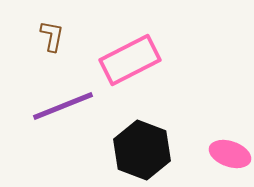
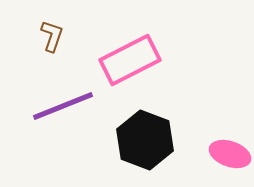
brown L-shape: rotated 8 degrees clockwise
black hexagon: moved 3 px right, 10 px up
